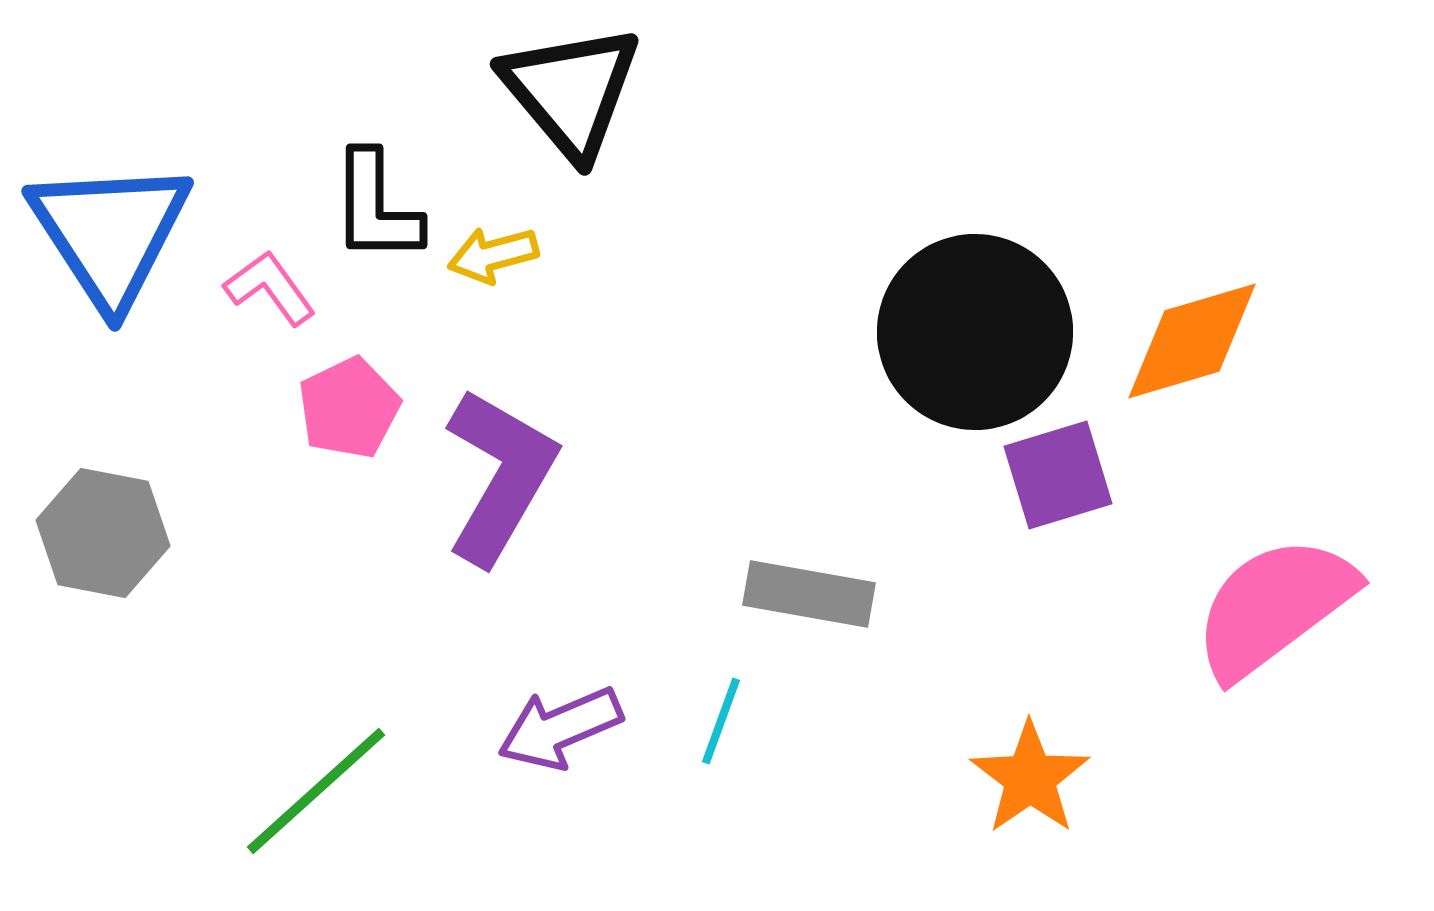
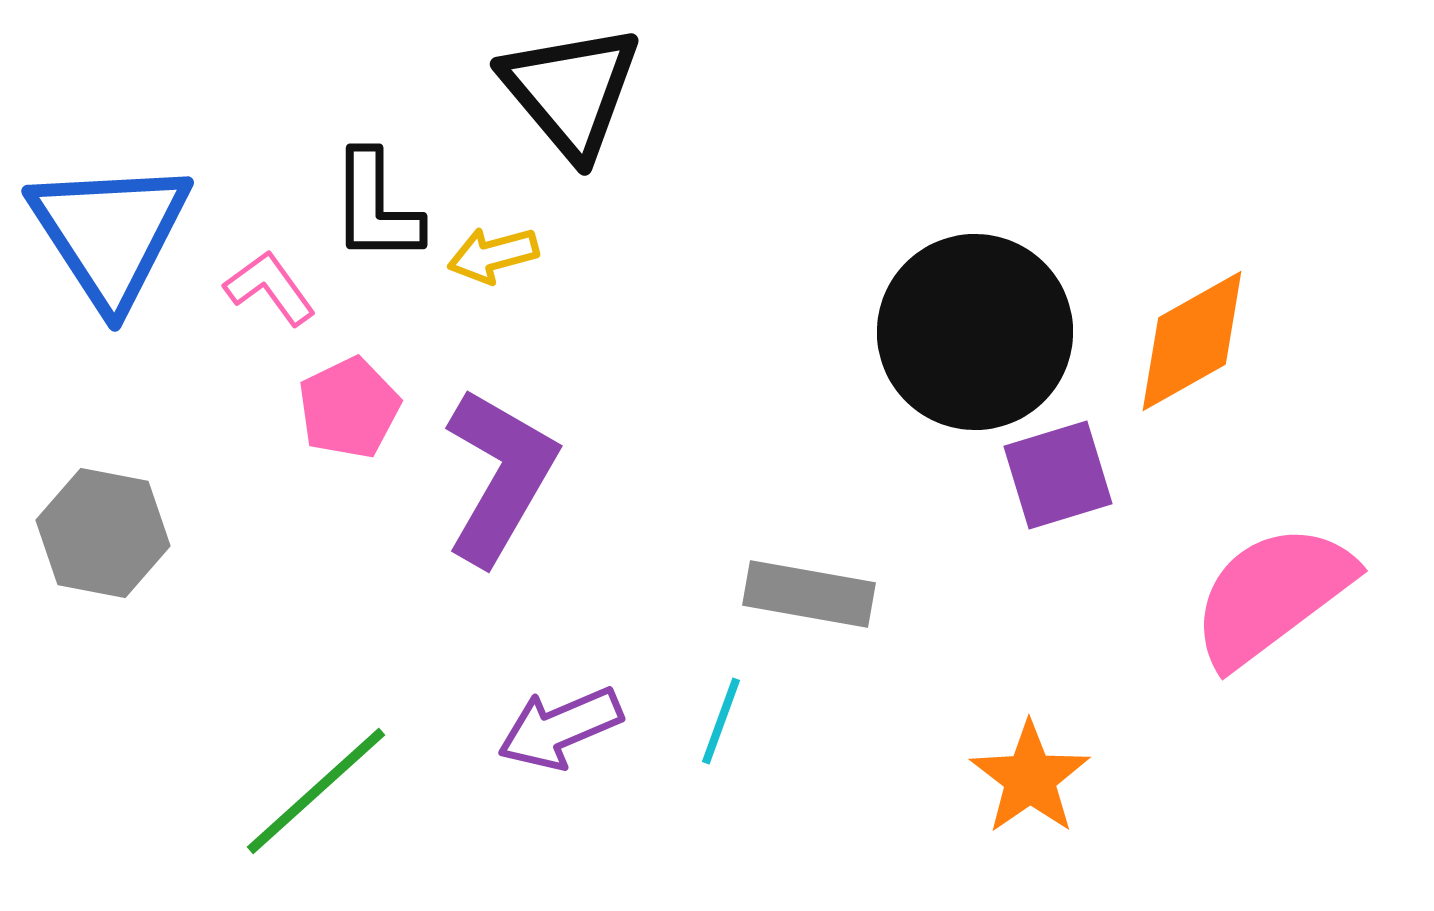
orange diamond: rotated 13 degrees counterclockwise
pink semicircle: moved 2 px left, 12 px up
